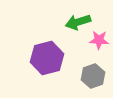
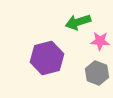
pink star: moved 1 px right, 1 px down
gray hexagon: moved 4 px right, 3 px up; rotated 20 degrees counterclockwise
